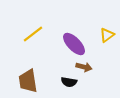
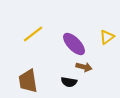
yellow triangle: moved 2 px down
